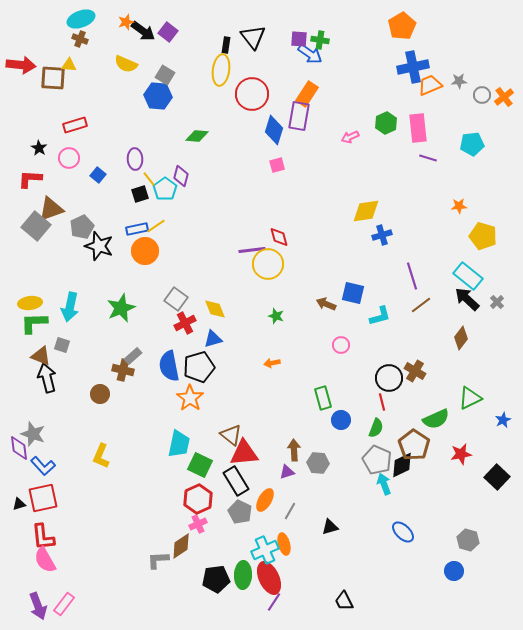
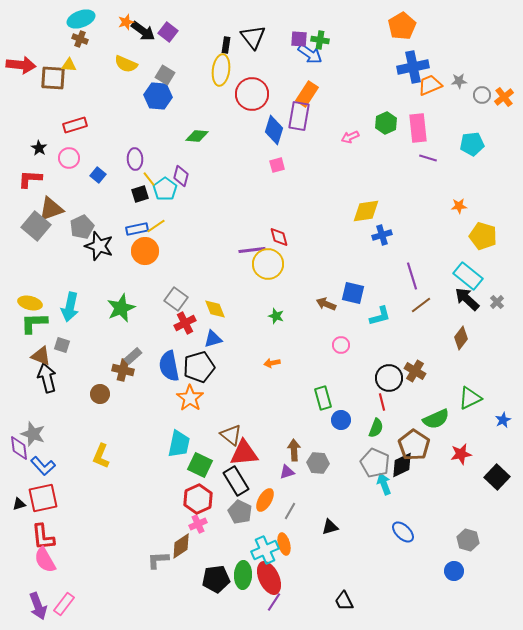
yellow ellipse at (30, 303): rotated 20 degrees clockwise
gray pentagon at (377, 460): moved 2 px left, 3 px down
